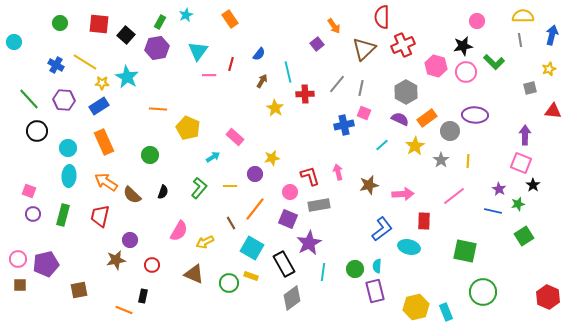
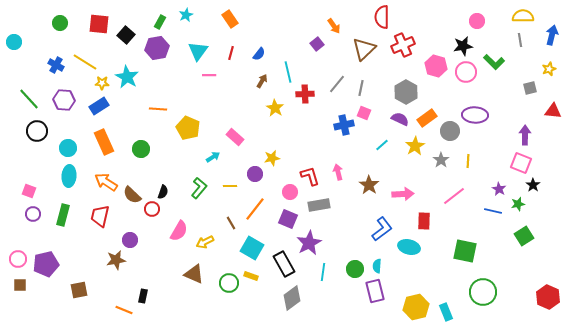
red line at (231, 64): moved 11 px up
green circle at (150, 155): moved 9 px left, 6 px up
brown star at (369, 185): rotated 24 degrees counterclockwise
red circle at (152, 265): moved 56 px up
